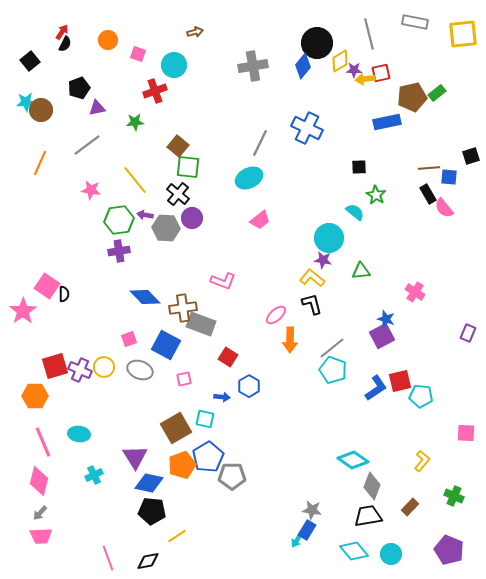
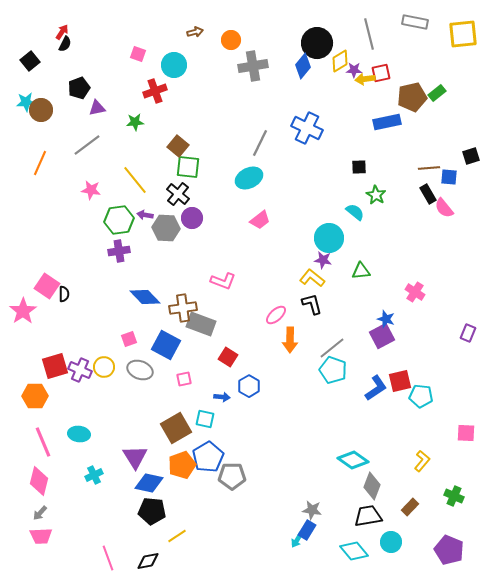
orange circle at (108, 40): moved 123 px right
cyan circle at (391, 554): moved 12 px up
